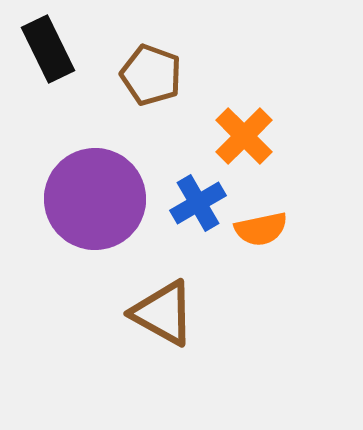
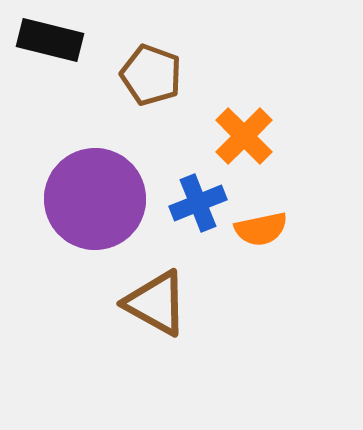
black rectangle: moved 2 px right, 9 px up; rotated 50 degrees counterclockwise
blue cross: rotated 8 degrees clockwise
brown triangle: moved 7 px left, 10 px up
